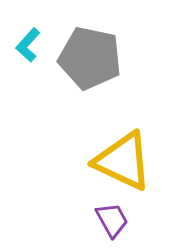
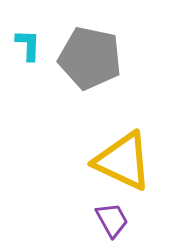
cyan L-shape: rotated 140 degrees clockwise
